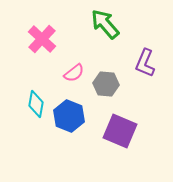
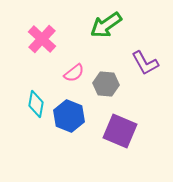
green arrow: moved 1 px right, 1 px down; rotated 84 degrees counterclockwise
purple L-shape: rotated 52 degrees counterclockwise
